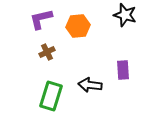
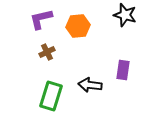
purple rectangle: rotated 12 degrees clockwise
